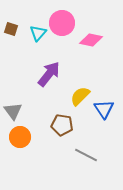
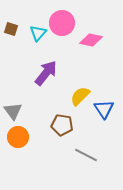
purple arrow: moved 3 px left, 1 px up
orange circle: moved 2 px left
